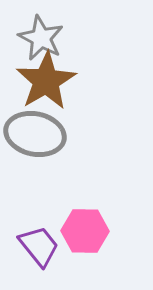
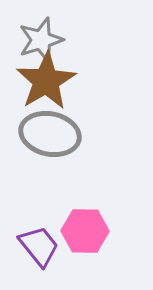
gray star: moved 2 px down; rotated 27 degrees clockwise
gray ellipse: moved 15 px right
